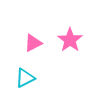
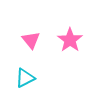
pink triangle: moved 2 px left, 3 px up; rotated 42 degrees counterclockwise
